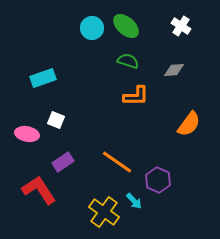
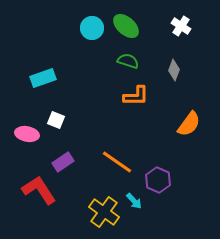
gray diamond: rotated 65 degrees counterclockwise
